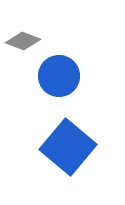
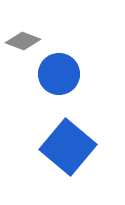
blue circle: moved 2 px up
